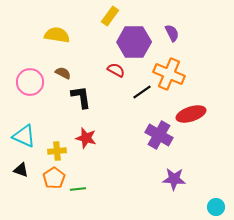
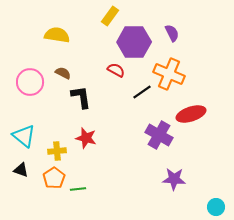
cyan triangle: rotated 15 degrees clockwise
